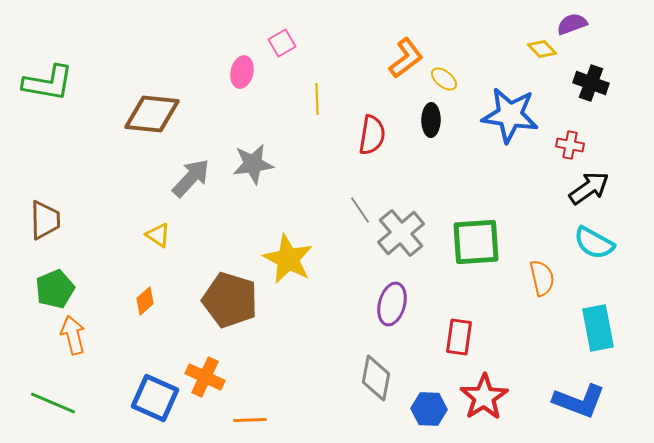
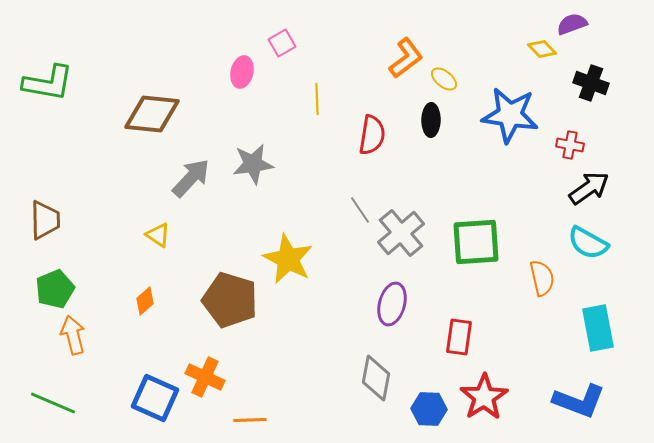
cyan semicircle: moved 6 px left
